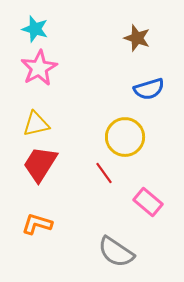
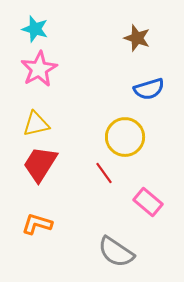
pink star: moved 1 px down
